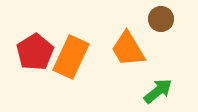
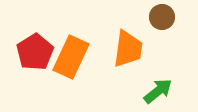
brown circle: moved 1 px right, 2 px up
orange trapezoid: rotated 141 degrees counterclockwise
